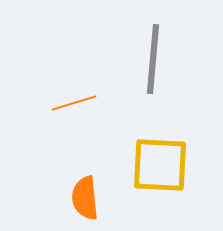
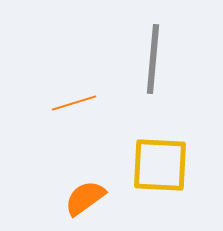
orange semicircle: rotated 60 degrees clockwise
